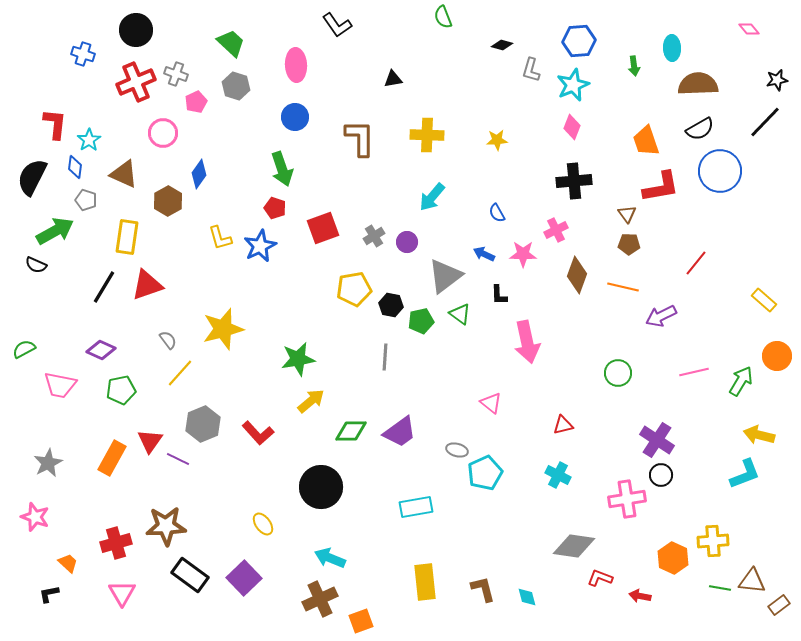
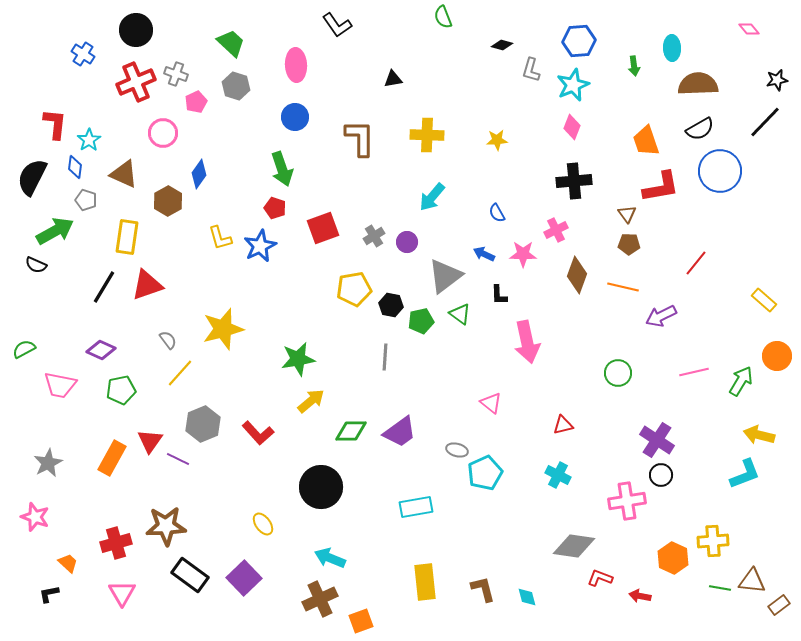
blue cross at (83, 54): rotated 15 degrees clockwise
pink cross at (627, 499): moved 2 px down
